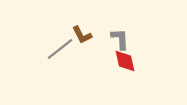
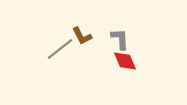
brown L-shape: moved 1 px down
red diamond: rotated 10 degrees counterclockwise
